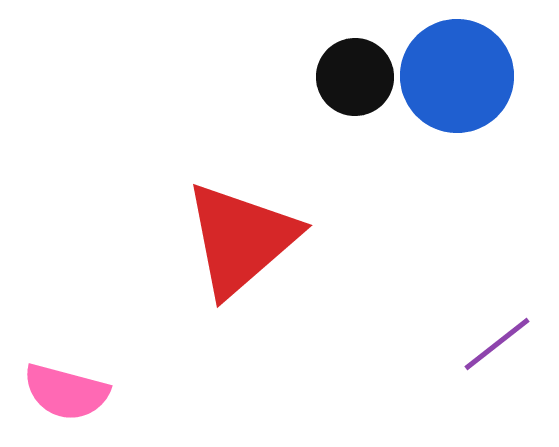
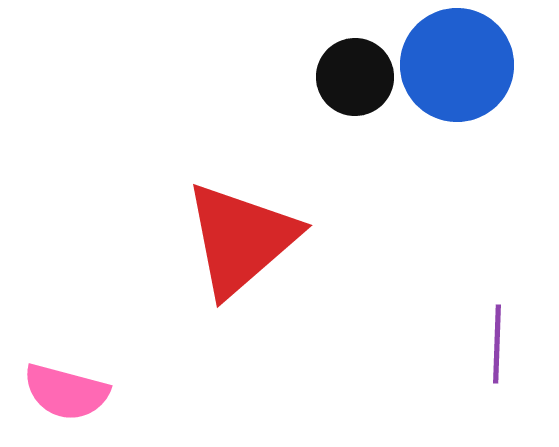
blue circle: moved 11 px up
purple line: rotated 50 degrees counterclockwise
